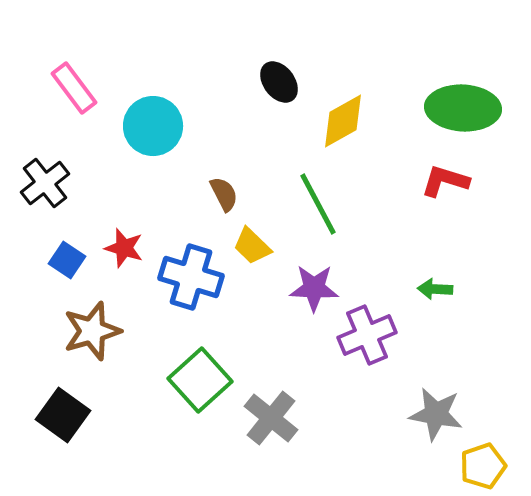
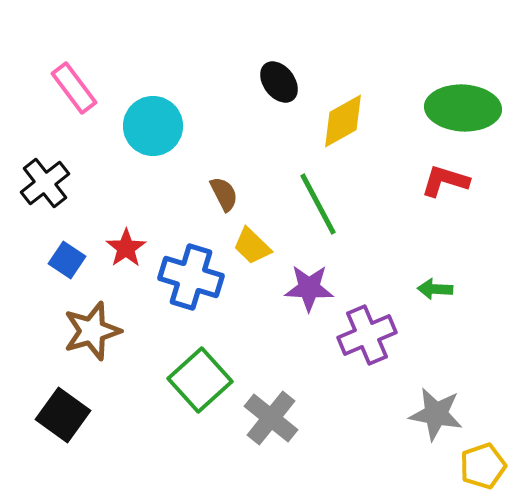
red star: moved 2 px right; rotated 21 degrees clockwise
purple star: moved 5 px left
